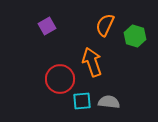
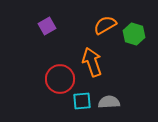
orange semicircle: rotated 35 degrees clockwise
green hexagon: moved 1 px left, 2 px up
gray semicircle: rotated 10 degrees counterclockwise
